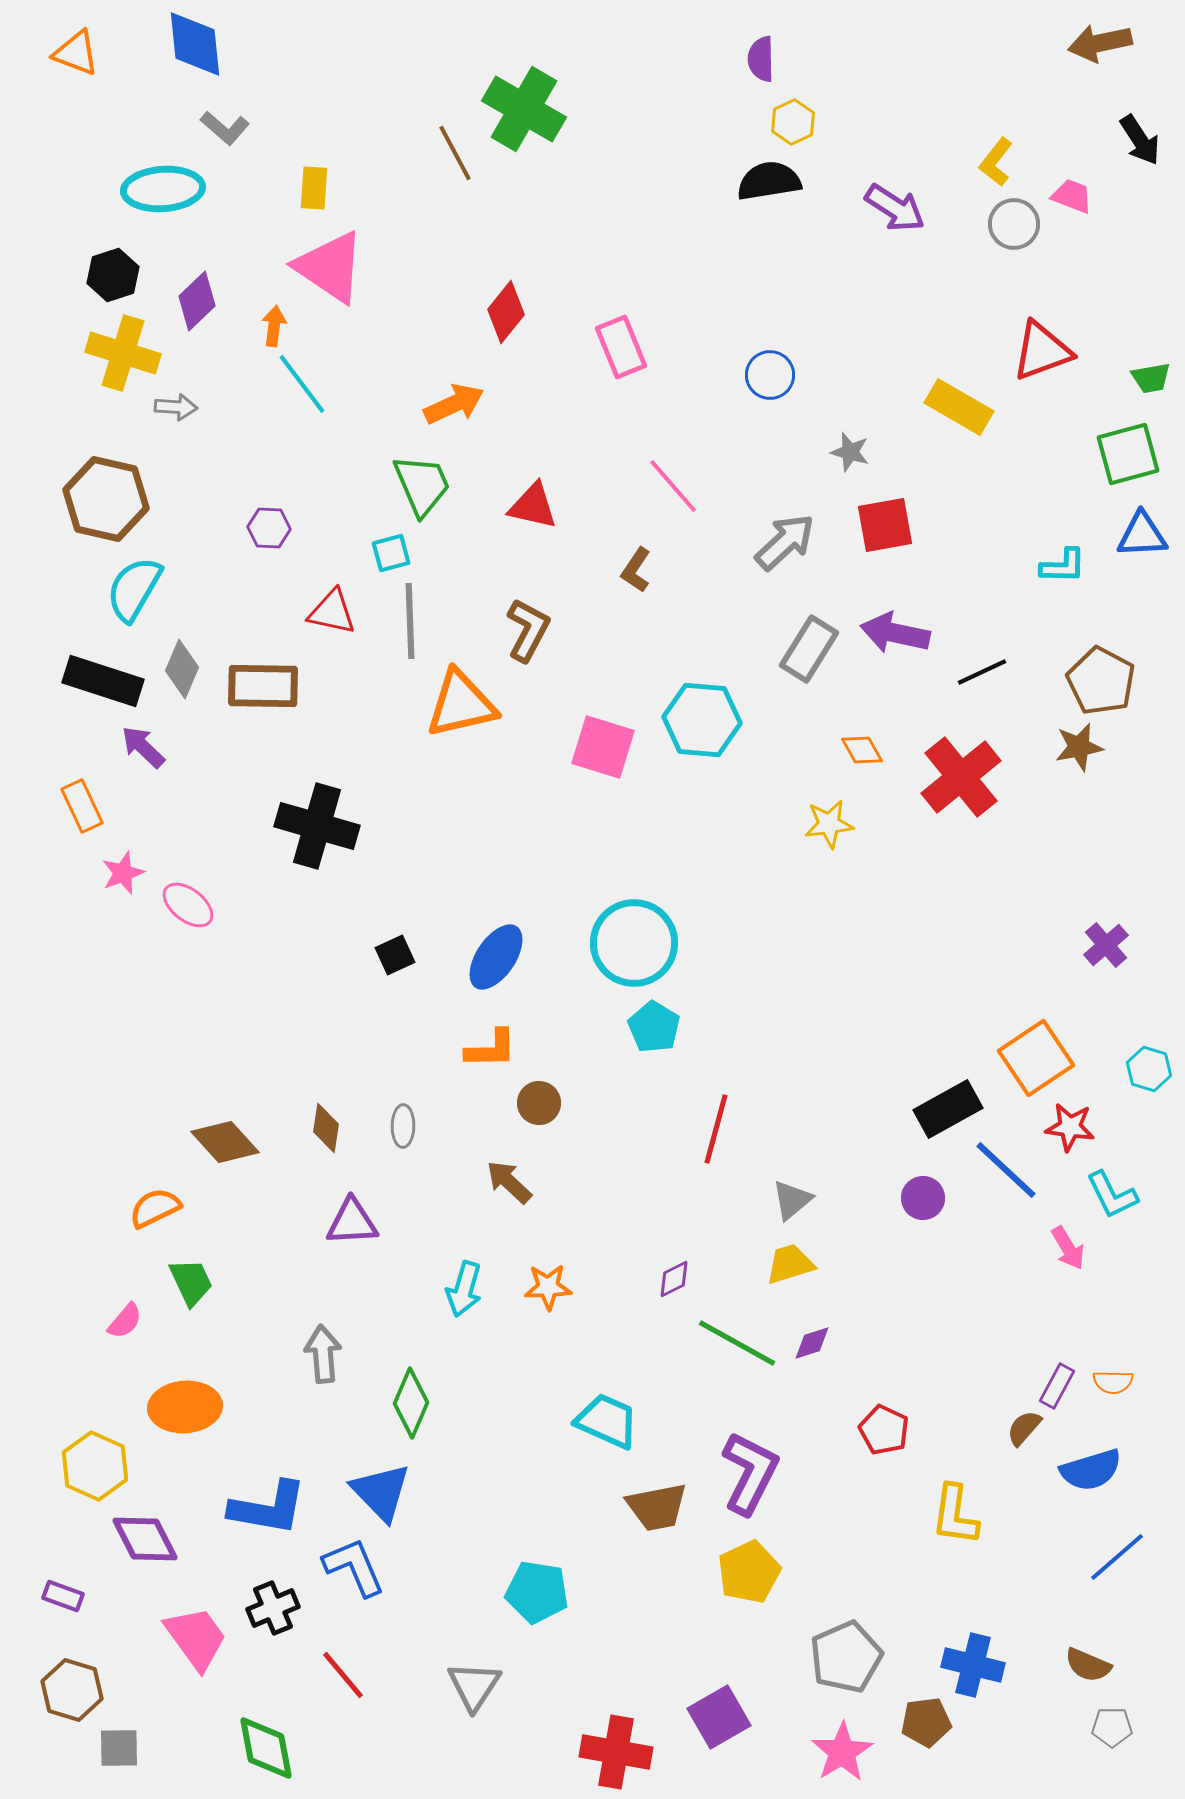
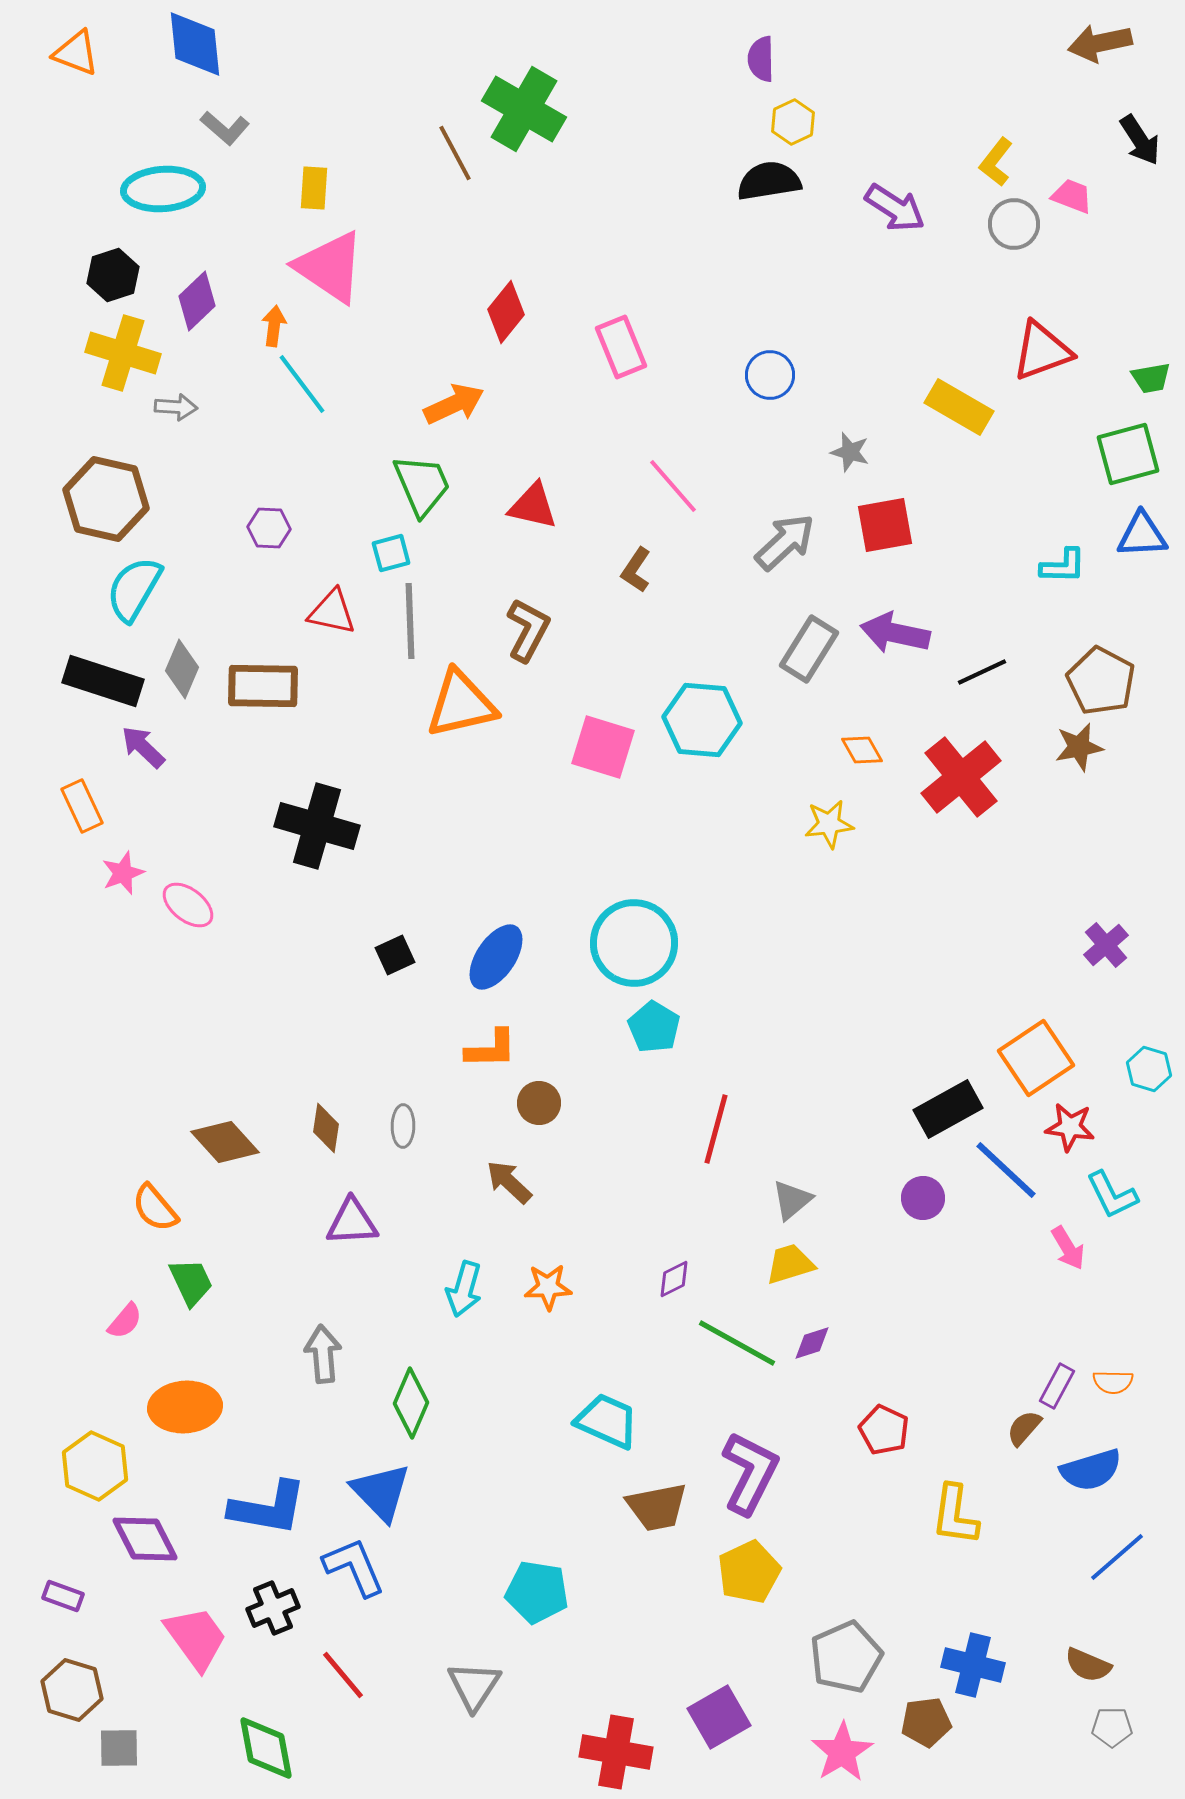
orange semicircle at (155, 1208): rotated 104 degrees counterclockwise
